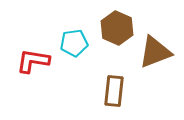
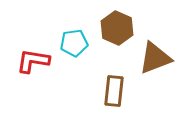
brown triangle: moved 6 px down
